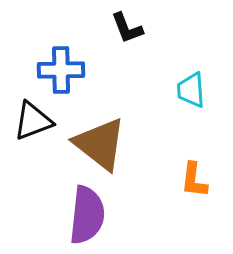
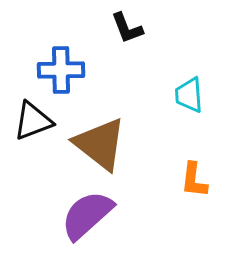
cyan trapezoid: moved 2 px left, 5 px down
purple semicircle: rotated 138 degrees counterclockwise
